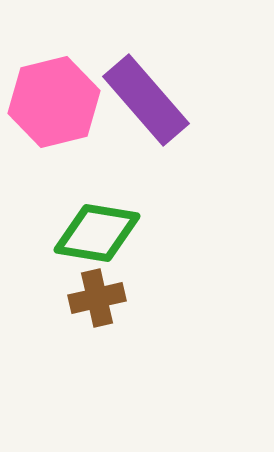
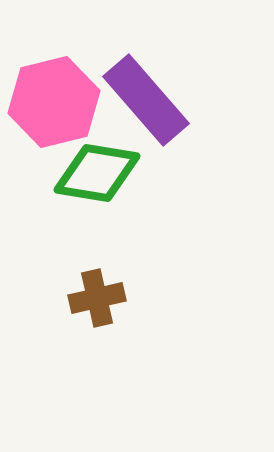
green diamond: moved 60 px up
